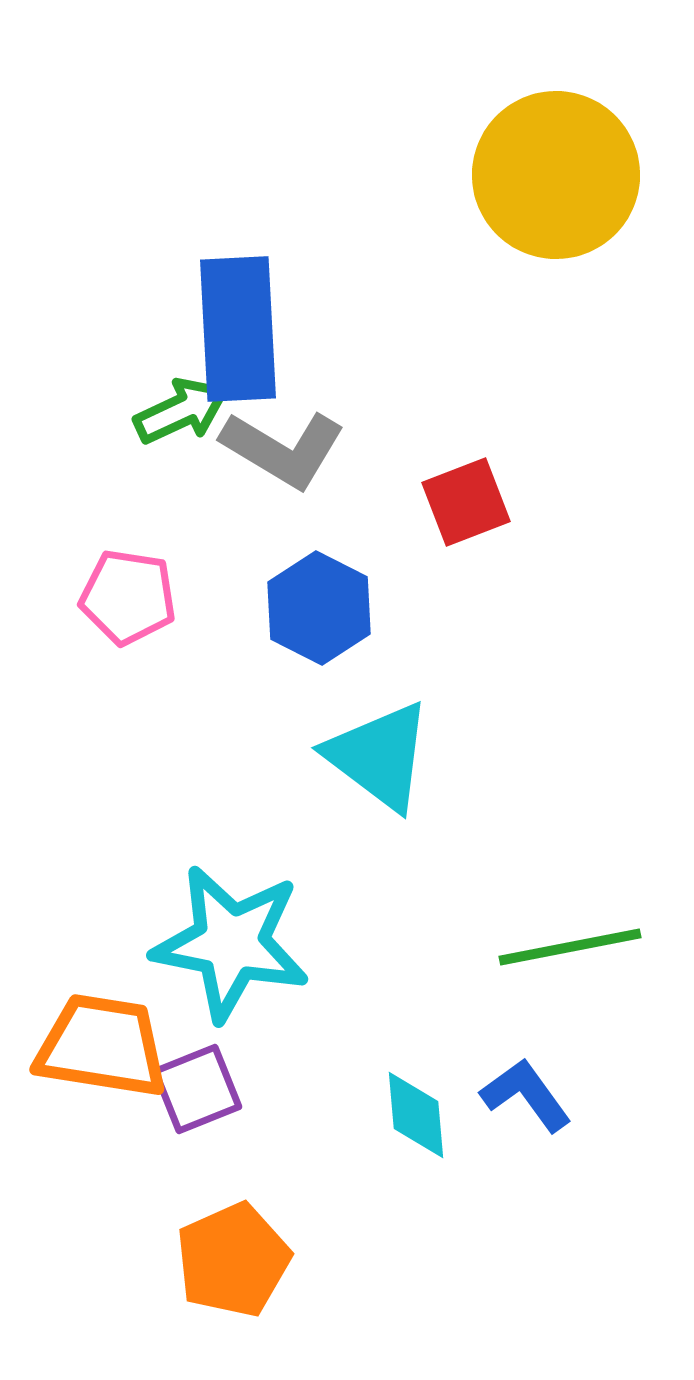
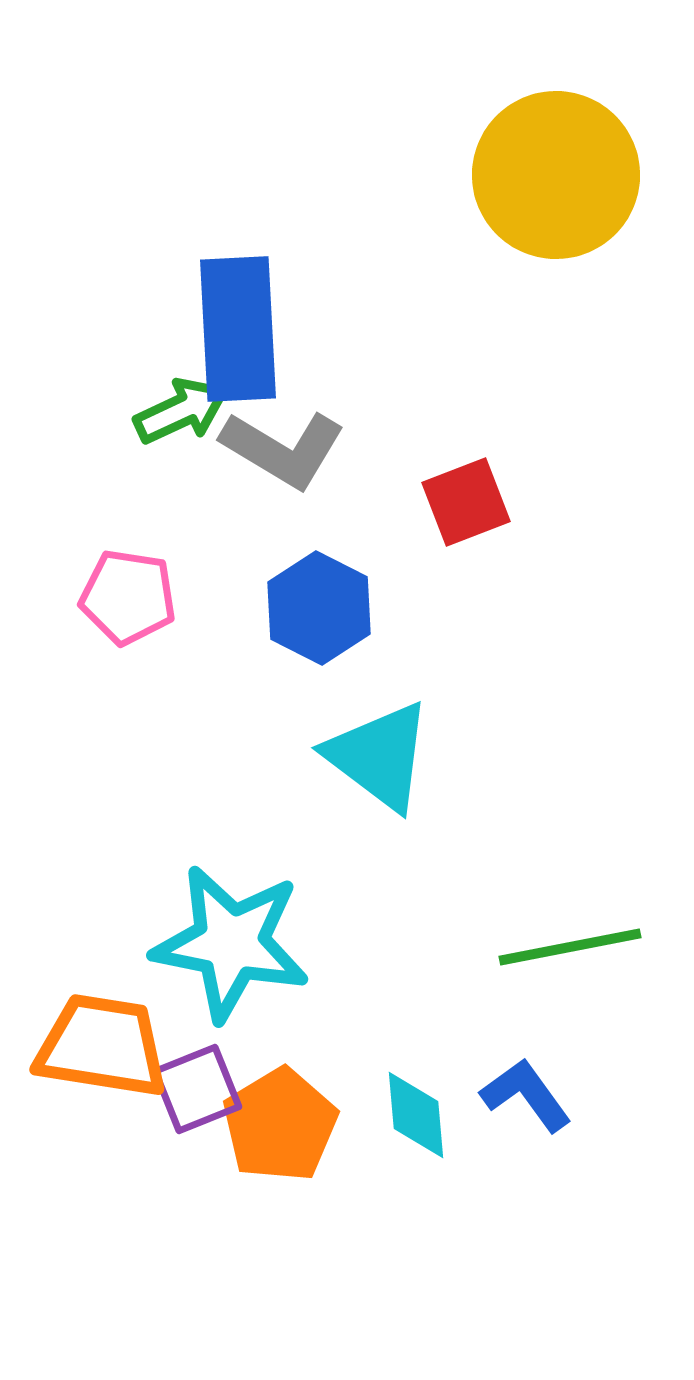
orange pentagon: moved 47 px right, 135 px up; rotated 7 degrees counterclockwise
